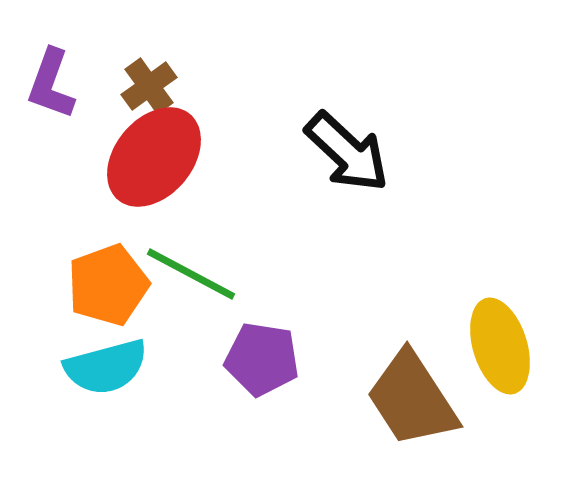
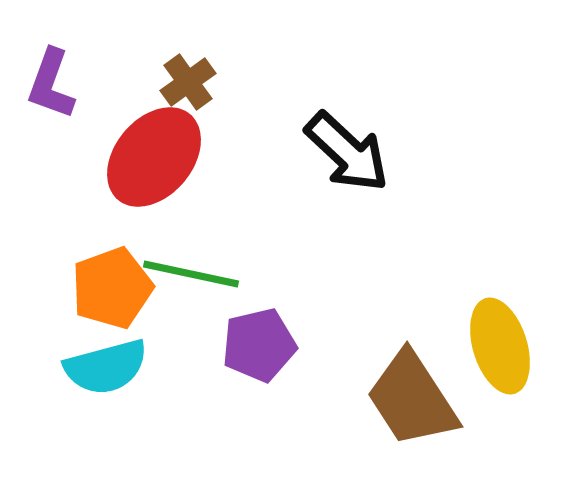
brown cross: moved 39 px right, 4 px up
green line: rotated 16 degrees counterclockwise
orange pentagon: moved 4 px right, 3 px down
purple pentagon: moved 3 px left, 14 px up; rotated 22 degrees counterclockwise
